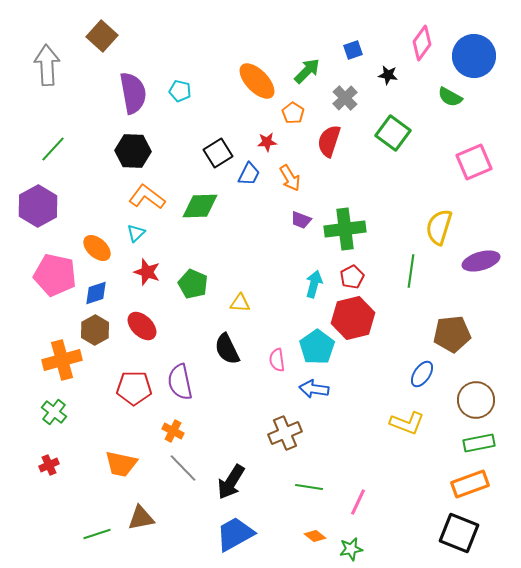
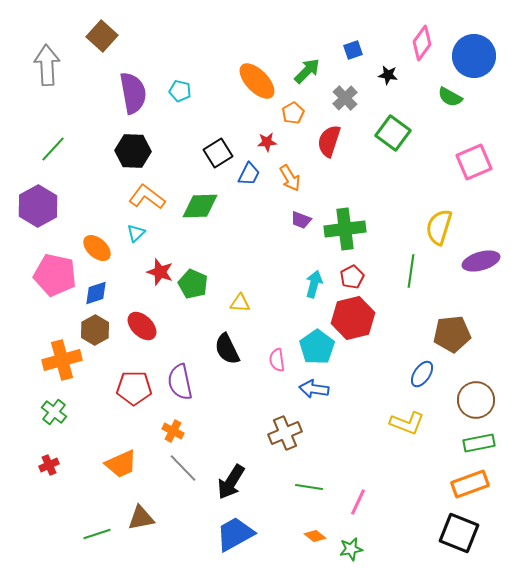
orange pentagon at (293, 113): rotated 10 degrees clockwise
red star at (147, 272): moved 13 px right
orange trapezoid at (121, 464): rotated 36 degrees counterclockwise
